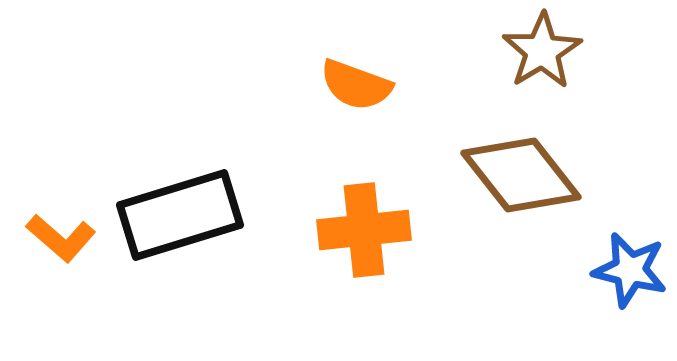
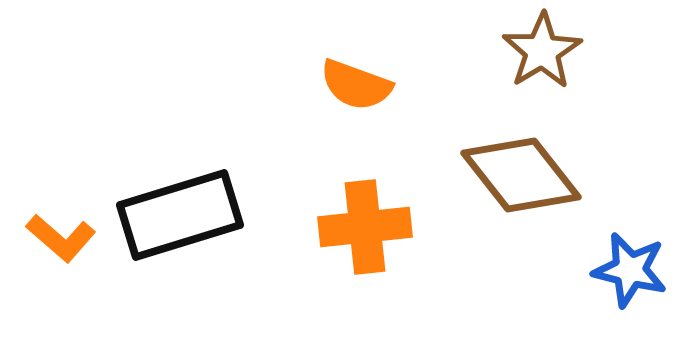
orange cross: moved 1 px right, 3 px up
